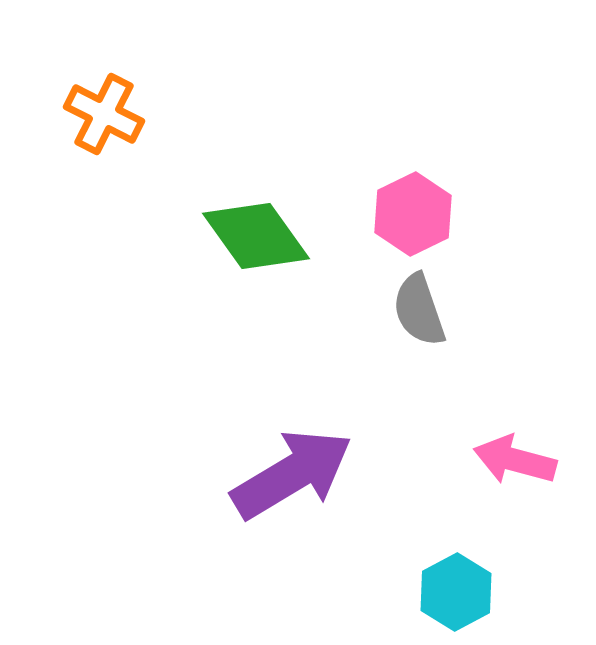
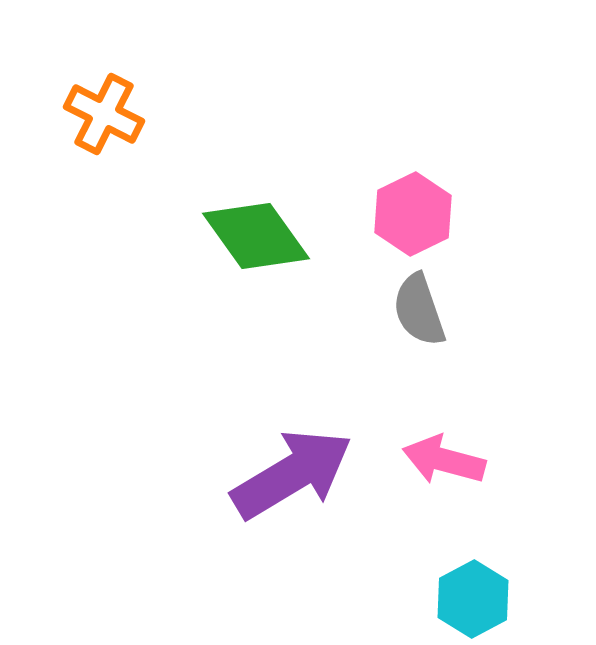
pink arrow: moved 71 px left
cyan hexagon: moved 17 px right, 7 px down
